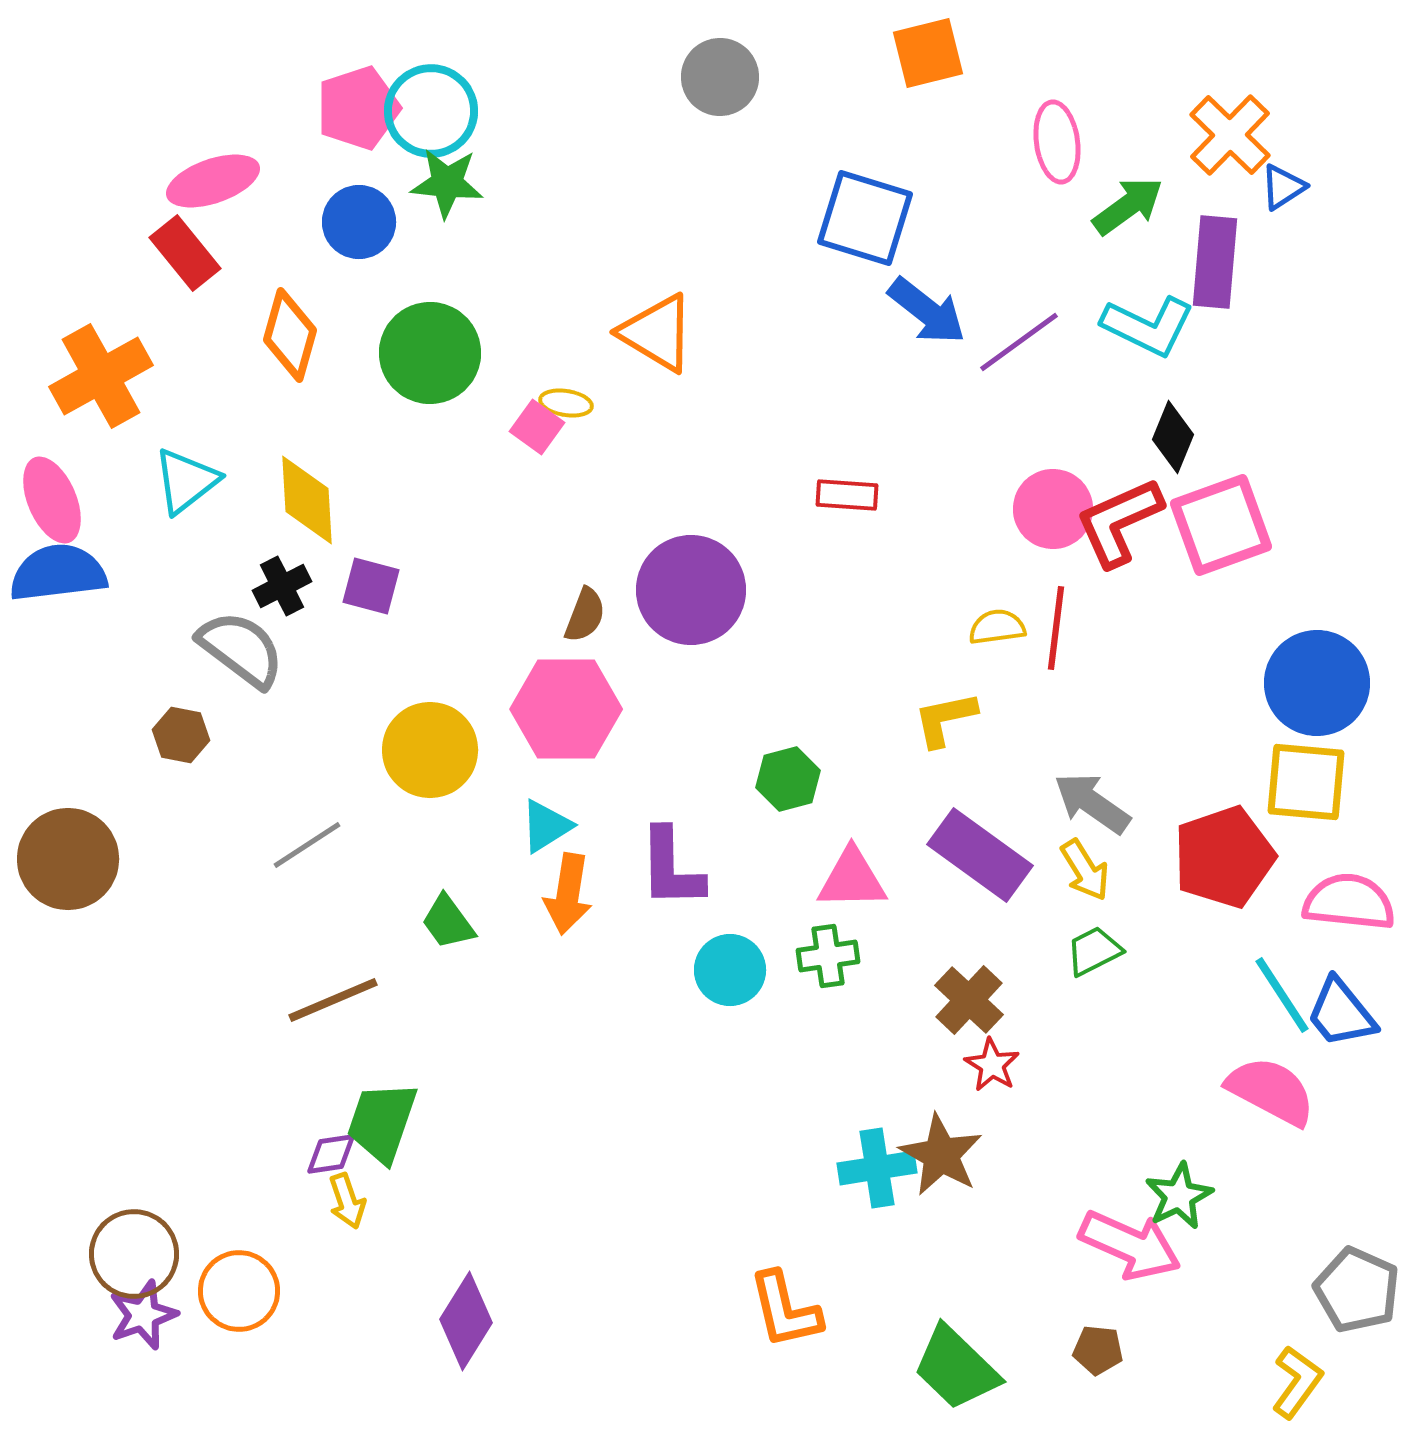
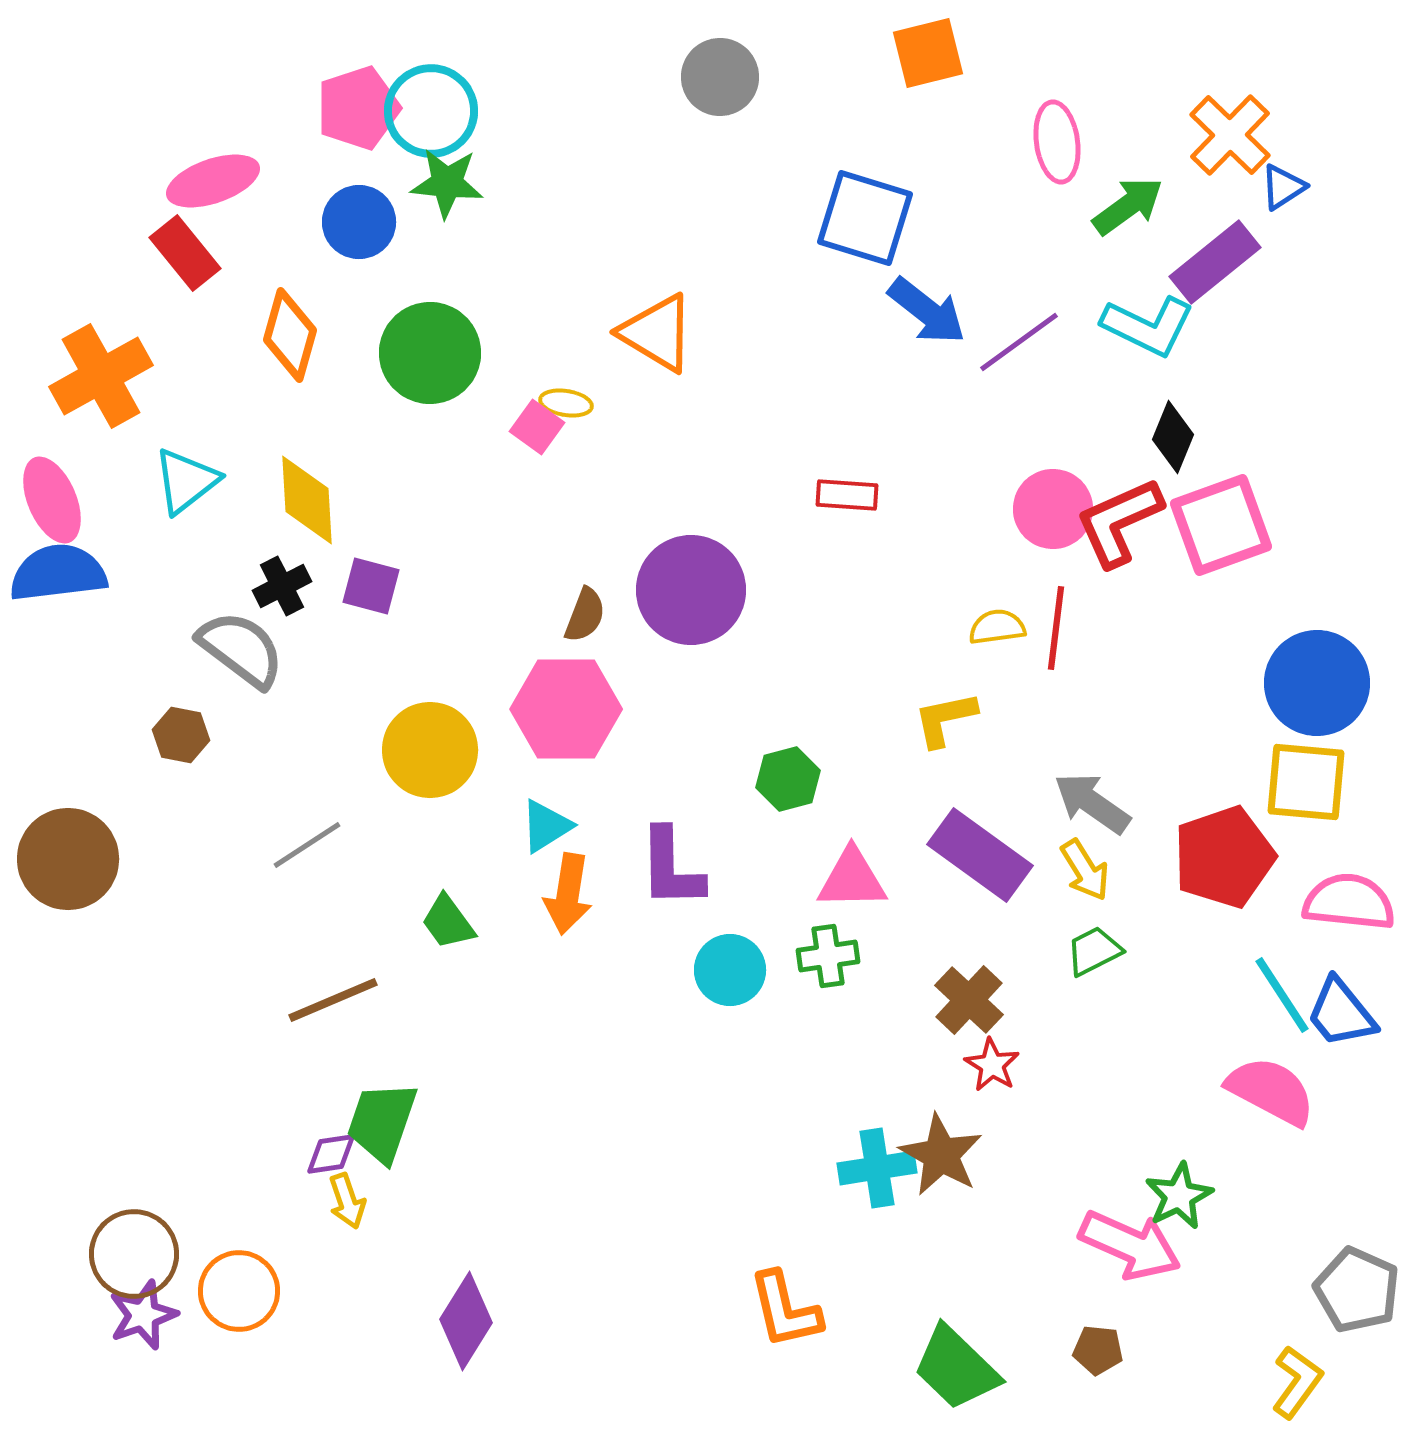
purple rectangle at (1215, 262): rotated 46 degrees clockwise
